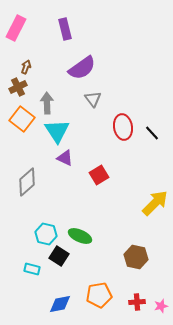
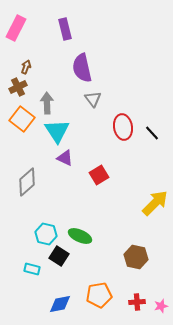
purple semicircle: rotated 112 degrees clockwise
